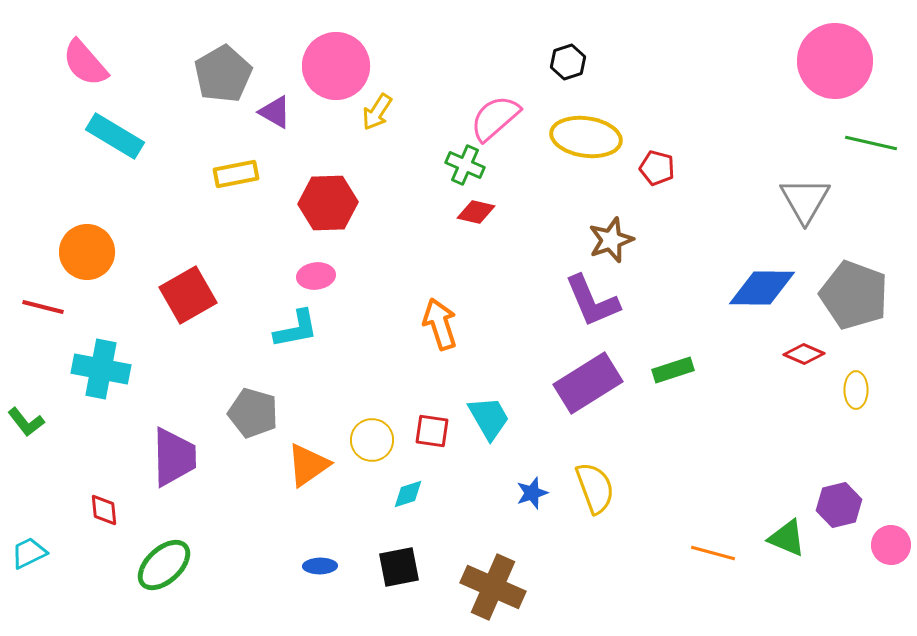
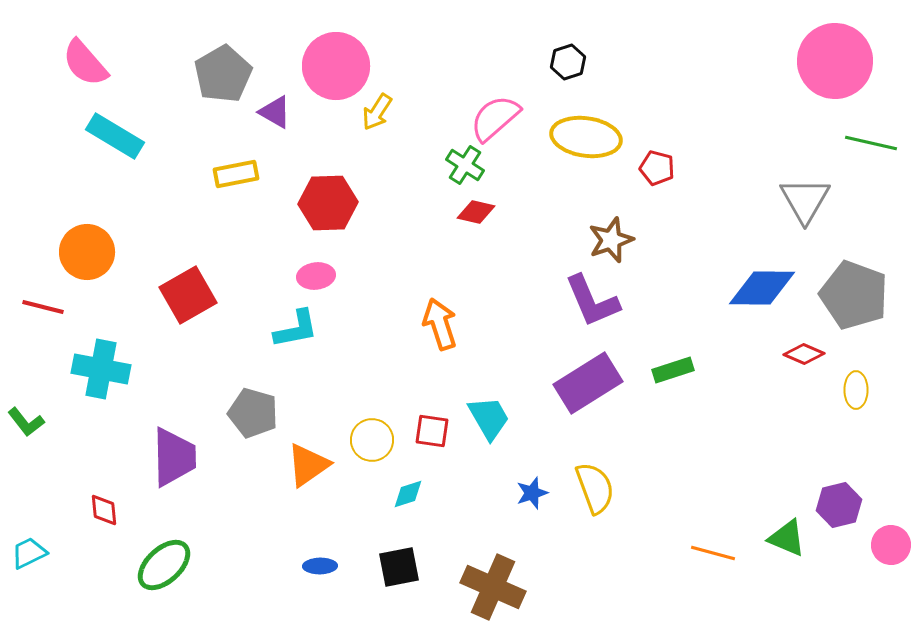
green cross at (465, 165): rotated 9 degrees clockwise
